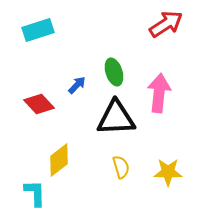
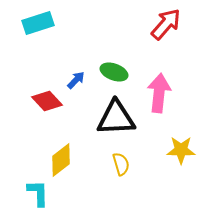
red arrow: rotated 16 degrees counterclockwise
cyan rectangle: moved 7 px up
green ellipse: rotated 52 degrees counterclockwise
blue arrow: moved 1 px left, 5 px up
red diamond: moved 8 px right, 3 px up
yellow diamond: moved 2 px right
yellow semicircle: moved 3 px up
yellow star: moved 13 px right, 22 px up
cyan L-shape: moved 3 px right
